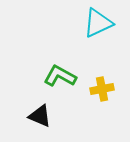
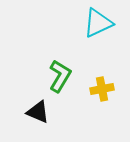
green L-shape: rotated 92 degrees clockwise
black triangle: moved 2 px left, 4 px up
